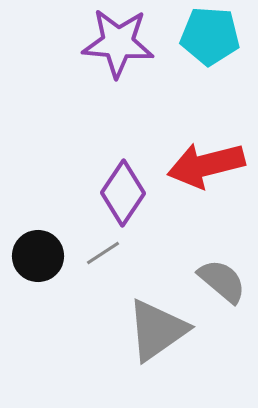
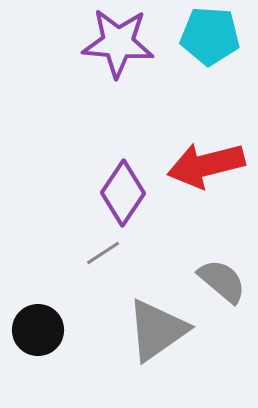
black circle: moved 74 px down
